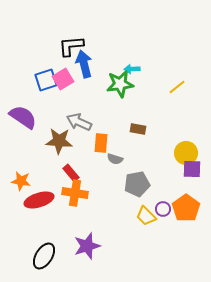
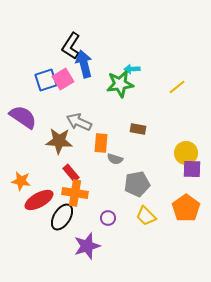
black L-shape: rotated 52 degrees counterclockwise
red ellipse: rotated 12 degrees counterclockwise
purple circle: moved 55 px left, 9 px down
black ellipse: moved 18 px right, 39 px up
